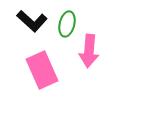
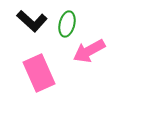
pink arrow: rotated 56 degrees clockwise
pink rectangle: moved 3 px left, 3 px down
